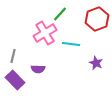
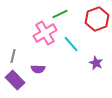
green line: rotated 21 degrees clockwise
cyan line: rotated 42 degrees clockwise
